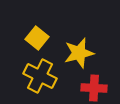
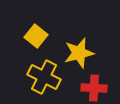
yellow square: moved 1 px left, 2 px up
yellow cross: moved 4 px right, 1 px down
